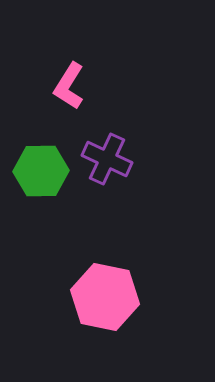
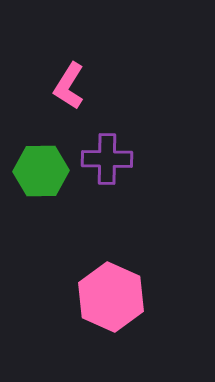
purple cross: rotated 24 degrees counterclockwise
pink hexagon: moved 6 px right; rotated 12 degrees clockwise
